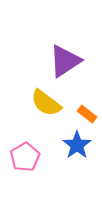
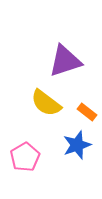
purple triangle: rotated 15 degrees clockwise
orange rectangle: moved 2 px up
blue star: rotated 16 degrees clockwise
